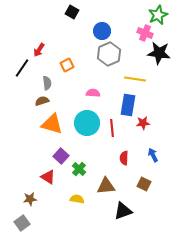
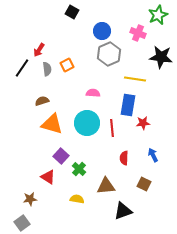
pink cross: moved 7 px left
black star: moved 2 px right, 4 px down
gray semicircle: moved 14 px up
